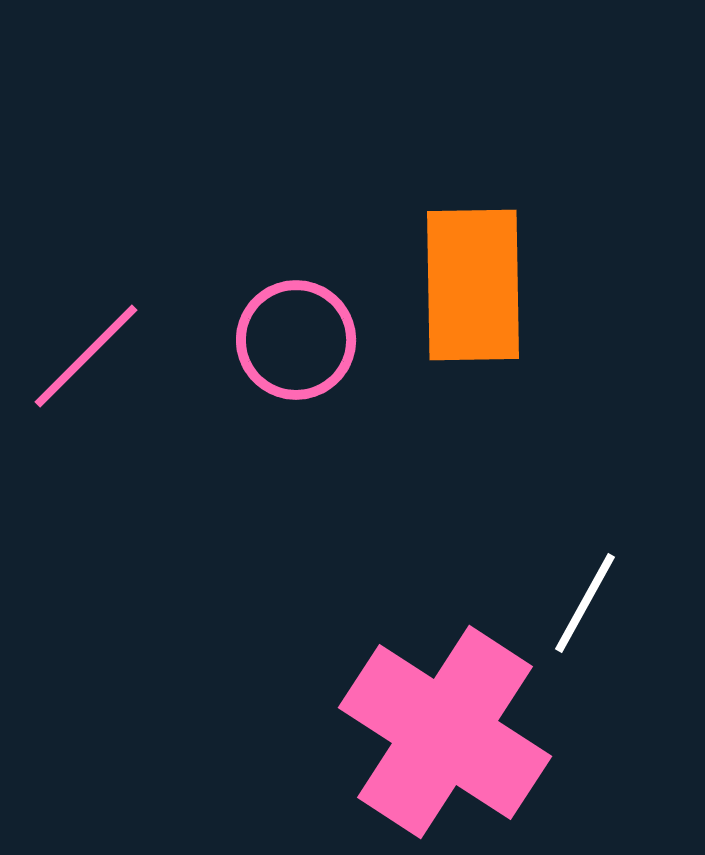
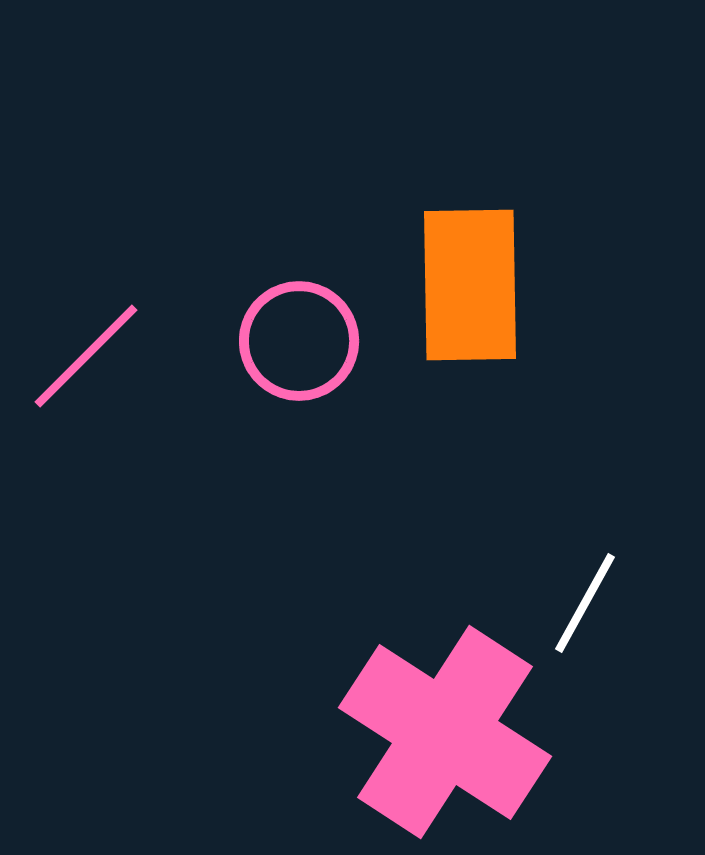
orange rectangle: moved 3 px left
pink circle: moved 3 px right, 1 px down
